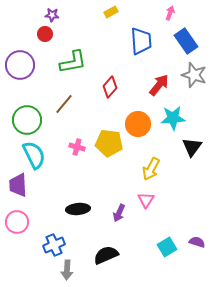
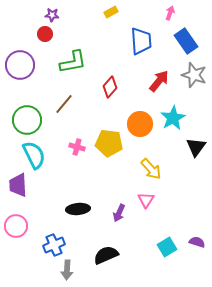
red arrow: moved 4 px up
cyan star: rotated 25 degrees counterclockwise
orange circle: moved 2 px right
black triangle: moved 4 px right
yellow arrow: rotated 70 degrees counterclockwise
pink circle: moved 1 px left, 4 px down
